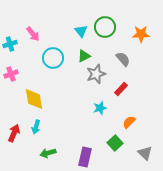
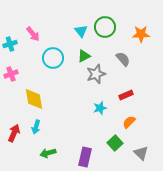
red rectangle: moved 5 px right, 6 px down; rotated 24 degrees clockwise
gray triangle: moved 4 px left
